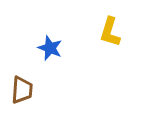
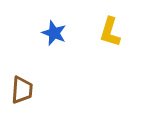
blue star: moved 4 px right, 15 px up
